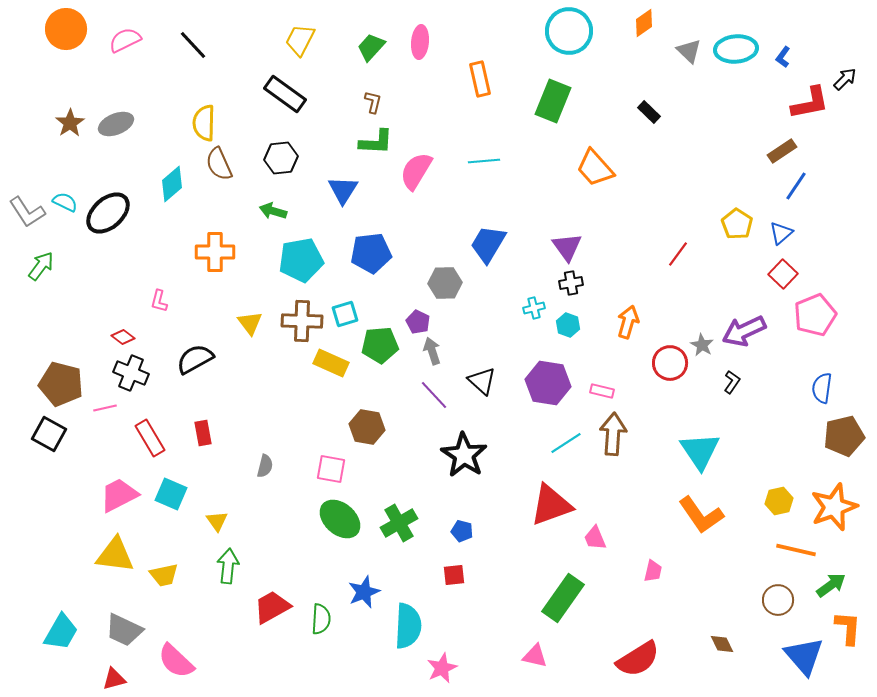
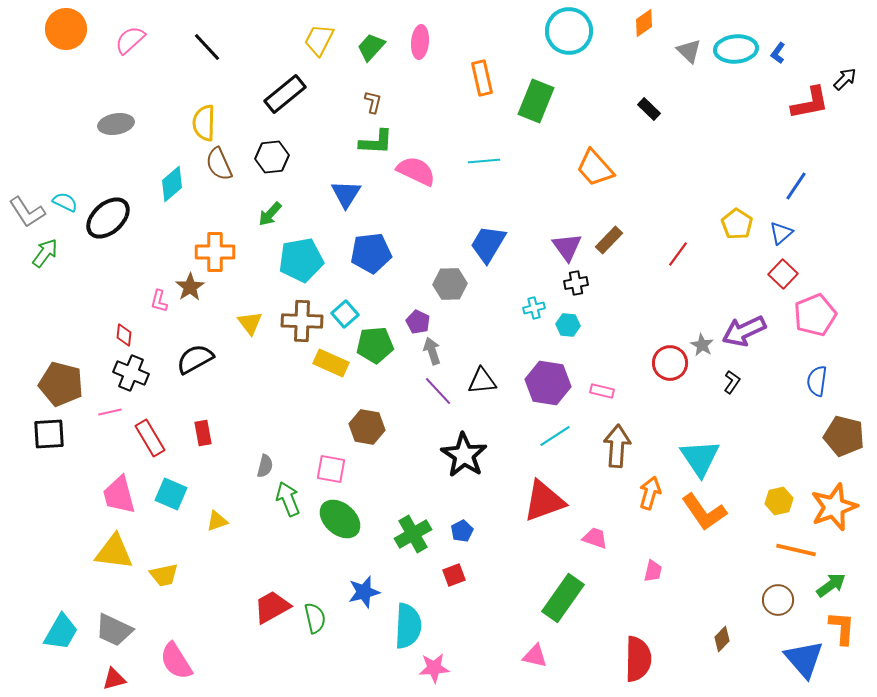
pink semicircle at (125, 40): moved 5 px right; rotated 16 degrees counterclockwise
yellow trapezoid at (300, 40): moved 19 px right
black line at (193, 45): moved 14 px right, 2 px down
blue L-shape at (783, 57): moved 5 px left, 4 px up
orange rectangle at (480, 79): moved 2 px right, 1 px up
black rectangle at (285, 94): rotated 75 degrees counterclockwise
green rectangle at (553, 101): moved 17 px left
black rectangle at (649, 112): moved 3 px up
brown star at (70, 123): moved 120 px right, 164 px down
gray ellipse at (116, 124): rotated 12 degrees clockwise
brown rectangle at (782, 151): moved 173 px left, 89 px down; rotated 12 degrees counterclockwise
black hexagon at (281, 158): moved 9 px left, 1 px up
pink semicircle at (416, 171): rotated 84 degrees clockwise
blue triangle at (343, 190): moved 3 px right, 4 px down
green arrow at (273, 211): moved 3 px left, 3 px down; rotated 64 degrees counterclockwise
black ellipse at (108, 213): moved 5 px down
green arrow at (41, 266): moved 4 px right, 13 px up
gray hexagon at (445, 283): moved 5 px right, 1 px down
black cross at (571, 283): moved 5 px right
cyan square at (345, 314): rotated 24 degrees counterclockwise
orange arrow at (628, 322): moved 22 px right, 171 px down
cyan hexagon at (568, 325): rotated 15 degrees counterclockwise
red diamond at (123, 337): moved 1 px right, 2 px up; rotated 60 degrees clockwise
green pentagon at (380, 345): moved 5 px left
black triangle at (482, 381): rotated 48 degrees counterclockwise
blue semicircle at (822, 388): moved 5 px left, 7 px up
purple line at (434, 395): moved 4 px right, 4 px up
pink line at (105, 408): moved 5 px right, 4 px down
black square at (49, 434): rotated 32 degrees counterclockwise
brown arrow at (613, 434): moved 4 px right, 12 px down
brown pentagon at (844, 436): rotated 27 degrees clockwise
cyan line at (566, 443): moved 11 px left, 7 px up
cyan triangle at (700, 451): moved 7 px down
pink trapezoid at (119, 495): rotated 78 degrees counterclockwise
red triangle at (551, 505): moved 7 px left, 4 px up
orange L-shape at (701, 515): moved 3 px right, 3 px up
yellow triangle at (217, 521): rotated 45 degrees clockwise
green cross at (399, 523): moved 14 px right, 11 px down
blue pentagon at (462, 531): rotated 30 degrees clockwise
pink trapezoid at (595, 538): rotated 132 degrees clockwise
yellow triangle at (115, 555): moved 1 px left, 3 px up
green arrow at (228, 566): moved 60 px right, 67 px up; rotated 28 degrees counterclockwise
red square at (454, 575): rotated 15 degrees counterclockwise
blue star at (364, 592): rotated 8 degrees clockwise
green semicircle at (321, 619): moved 6 px left, 1 px up; rotated 16 degrees counterclockwise
orange L-shape at (848, 628): moved 6 px left
gray trapezoid at (124, 630): moved 10 px left
brown diamond at (722, 644): moved 5 px up; rotated 70 degrees clockwise
blue triangle at (804, 656): moved 3 px down
red semicircle at (638, 659): rotated 57 degrees counterclockwise
pink semicircle at (176, 661): rotated 15 degrees clockwise
pink star at (442, 668): moved 8 px left; rotated 20 degrees clockwise
